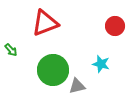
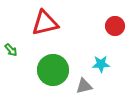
red triangle: rotated 8 degrees clockwise
cyan star: rotated 18 degrees counterclockwise
gray triangle: moved 7 px right
